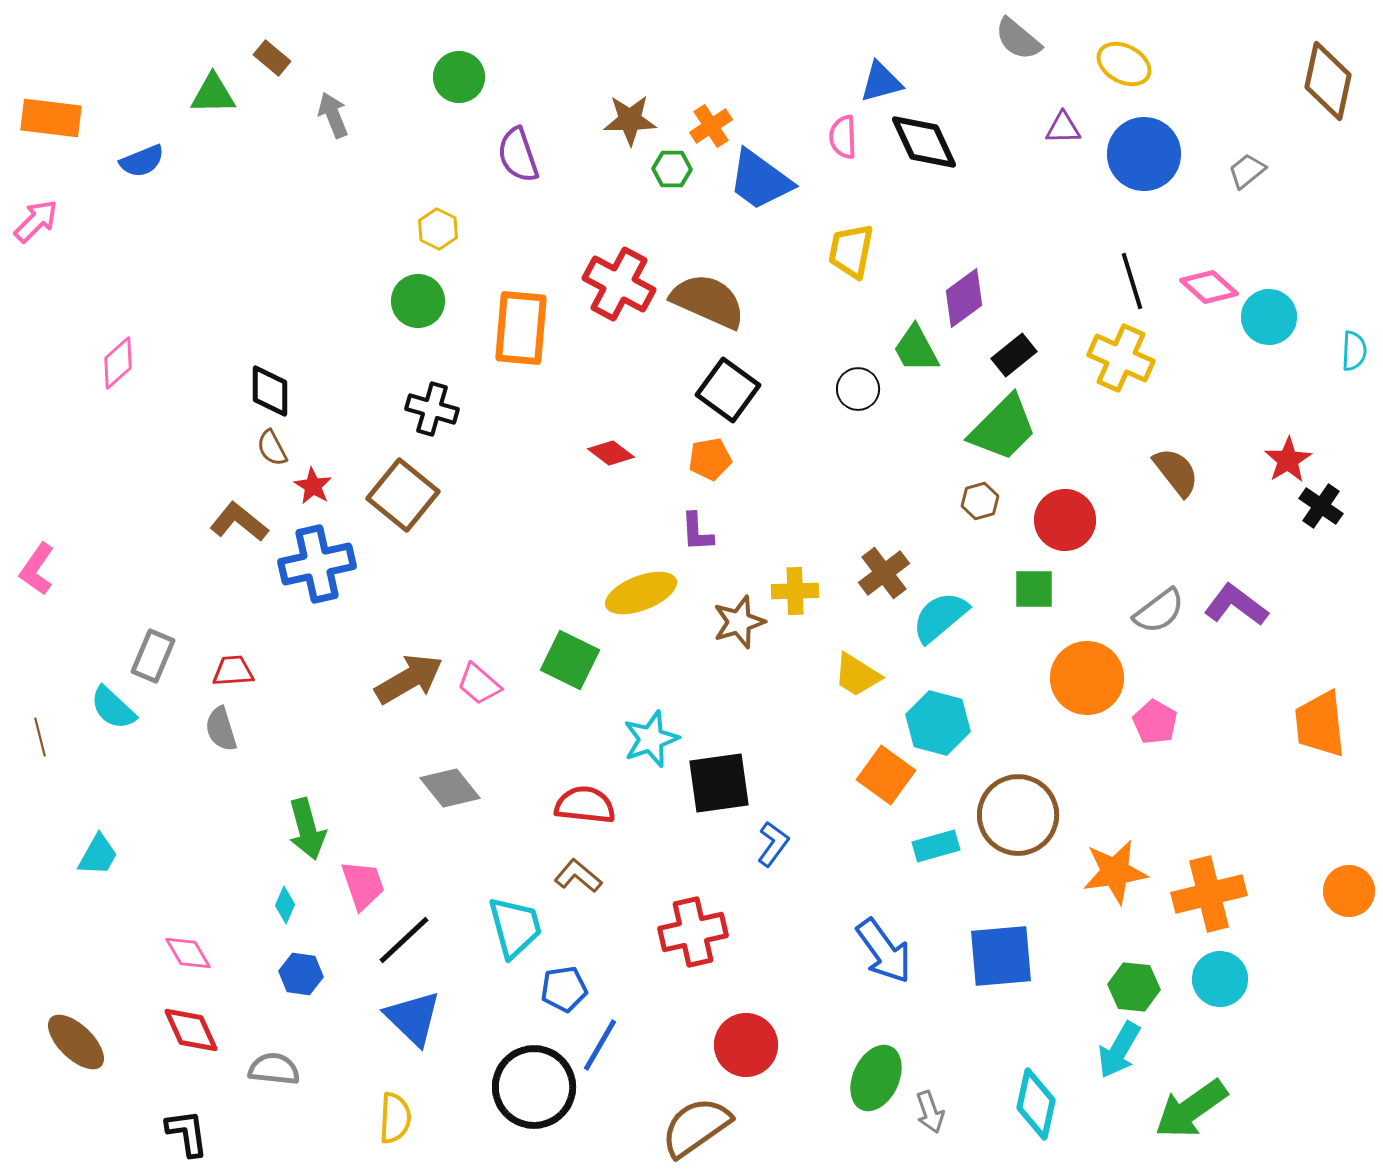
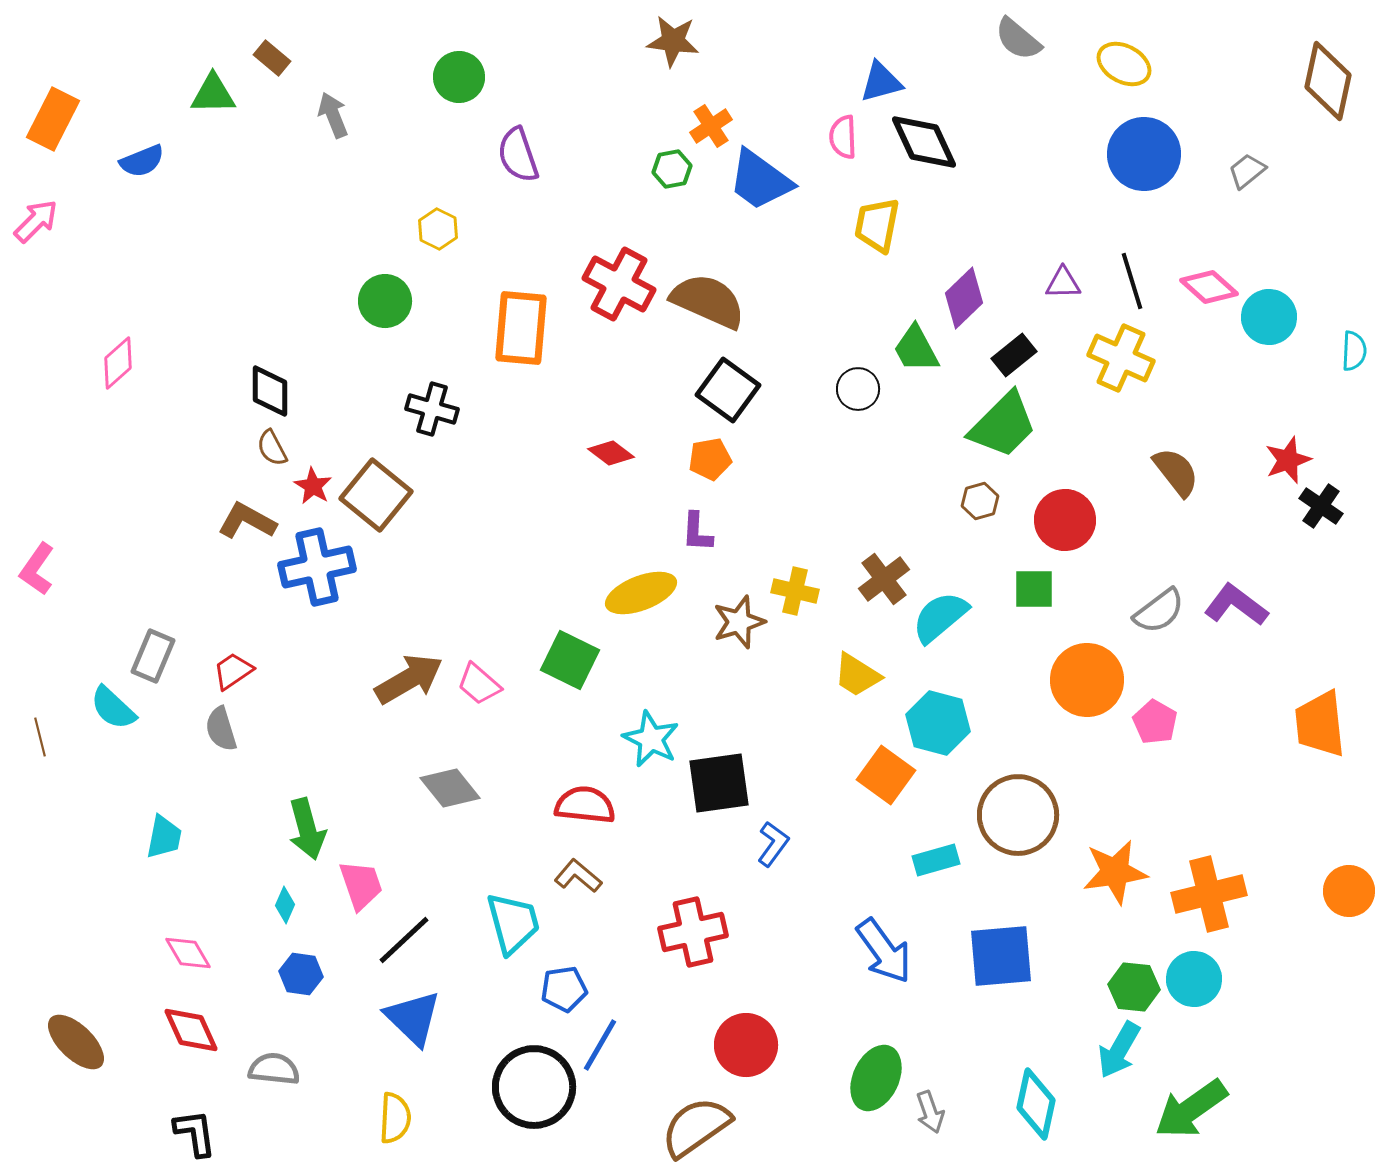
orange rectangle at (51, 118): moved 2 px right, 1 px down; rotated 70 degrees counterclockwise
brown star at (630, 120): moved 43 px right, 79 px up; rotated 8 degrees clockwise
purple triangle at (1063, 128): moved 155 px down
green hexagon at (672, 169): rotated 12 degrees counterclockwise
yellow trapezoid at (851, 251): moved 26 px right, 26 px up
purple diamond at (964, 298): rotated 8 degrees counterclockwise
green circle at (418, 301): moved 33 px left
green trapezoid at (1003, 428): moved 3 px up
red star at (1288, 460): rotated 12 degrees clockwise
brown square at (403, 495): moved 27 px left
brown L-shape at (239, 522): moved 8 px right, 1 px up; rotated 10 degrees counterclockwise
purple L-shape at (697, 532): rotated 6 degrees clockwise
blue cross at (317, 564): moved 3 px down
brown cross at (884, 573): moved 6 px down
yellow cross at (795, 591): rotated 15 degrees clockwise
red trapezoid at (233, 671): rotated 30 degrees counterclockwise
orange circle at (1087, 678): moved 2 px down
cyan star at (651, 739): rotated 26 degrees counterclockwise
cyan rectangle at (936, 846): moved 14 px down
cyan trapezoid at (98, 855): moved 66 px right, 18 px up; rotated 18 degrees counterclockwise
pink trapezoid at (363, 885): moved 2 px left
cyan trapezoid at (515, 927): moved 2 px left, 4 px up
cyan circle at (1220, 979): moved 26 px left
black L-shape at (187, 1133): moved 8 px right
